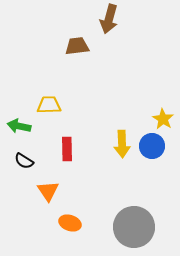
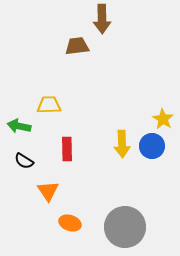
brown arrow: moved 7 px left; rotated 16 degrees counterclockwise
gray circle: moved 9 px left
